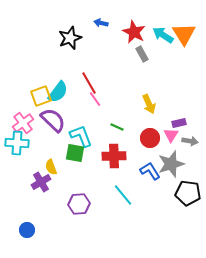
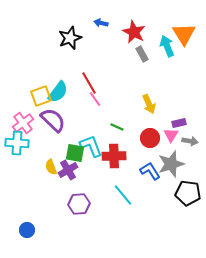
cyan arrow: moved 4 px right, 11 px down; rotated 35 degrees clockwise
cyan L-shape: moved 10 px right, 10 px down
purple cross: moved 27 px right, 12 px up
